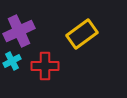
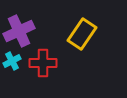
yellow rectangle: rotated 20 degrees counterclockwise
red cross: moved 2 px left, 3 px up
